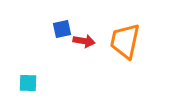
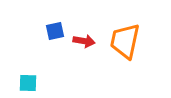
blue square: moved 7 px left, 2 px down
